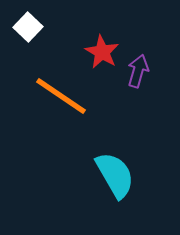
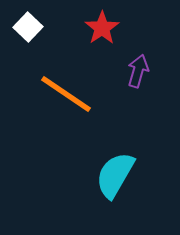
red star: moved 24 px up; rotated 8 degrees clockwise
orange line: moved 5 px right, 2 px up
cyan semicircle: rotated 120 degrees counterclockwise
